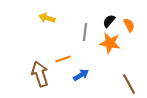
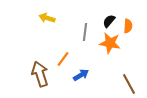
orange semicircle: moved 1 px left, 1 px down; rotated 32 degrees clockwise
orange line: rotated 35 degrees counterclockwise
